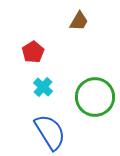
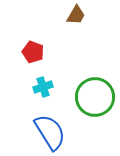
brown trapezoid: moved 3 px left, 6 px up
red pentagon: rotated 20 degrees counterclockwise
cyan cross: rotated 30 degrees clockwise
